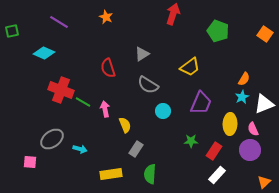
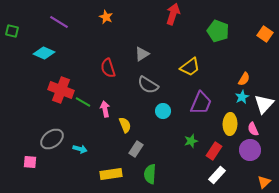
green square: rotated 24 degrees clockwise
white triangle: rotated 25 degrees counterclockwise
green star: rotated 16 degrees counterclockwise
